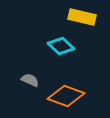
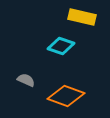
cyan diamond: rotated 24 degrees counterclockwise
gray semicircle: moved 4 px left
